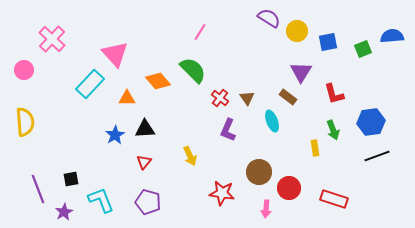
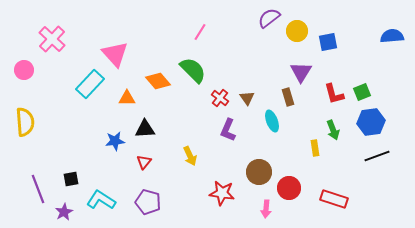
purple semicircle: rotated 70 degrees counterclockwise
green square: moved 1 px left, 43 px down
brown rectangle: rotated 36 degrees clockwise
blue star: moved 6 px down; rotated 24 degrees clockwise
cyan L-shape: rotated 36 degrees counterclockwise
